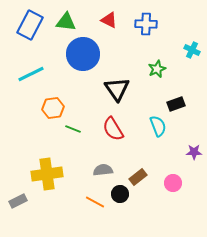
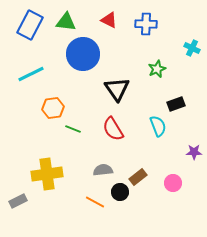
cyan cross: moved 2 px up
black circle: moved 2 px up
